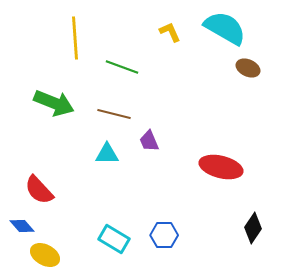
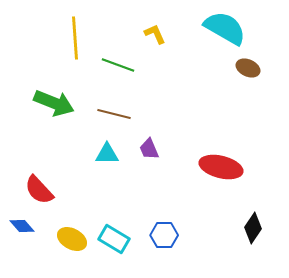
yellow L-shape: moved 15 px left, 2 px down
green line: moved 4 px left, 2 px up
purple trapezoid: moved 8 px down
yellow ellipse: moved 27 px right, 16 px up
